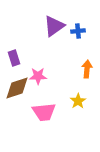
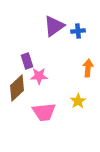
purple rectangle: moved 13 px right, 3 px down
orange arrow: moved 1 px right, 1 px up
pink star: moved 1 px right
brown diamond: rotated 24 degrees counterclockwise
